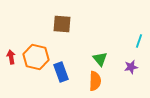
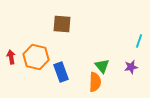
green triangle: moved 2 px right, 7 px down
orange semicircle: moved 1 px down
